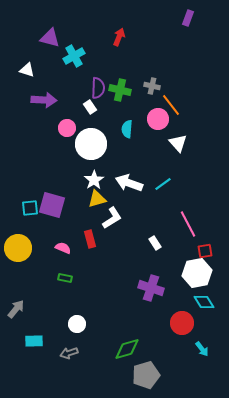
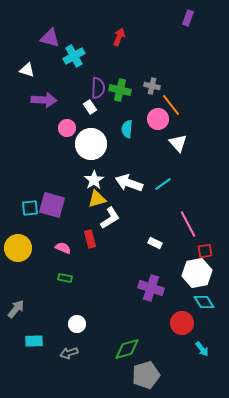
white L-shape at (112, 218): moved 2 px left
white rectangle at (155, 243): rotated 32 degrees counterclockwise
